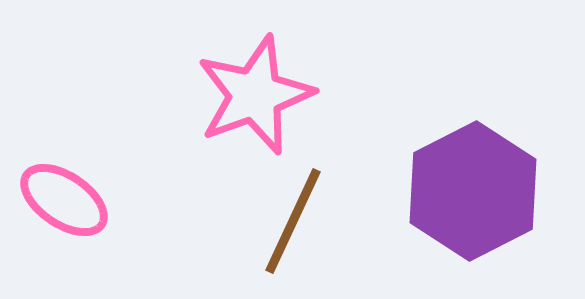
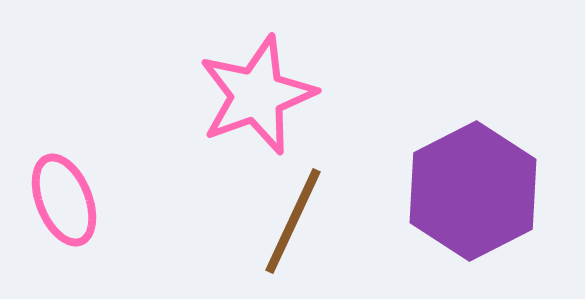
pink star: moved 2 px right
pink ellipse: rotated 34 degrees clockwise
